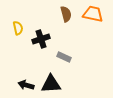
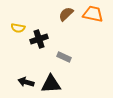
brown semicircle: rotated 119 degrees counterclockwise
yellow semicircle: rotated 112 degrees clockwise
black cross: moved 2 px left
black arrow: moved 3 px up
